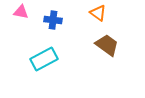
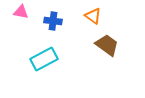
orange triangle: moved 5 px left, 3 px down
blue cross: moved 1 px down
